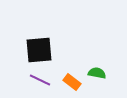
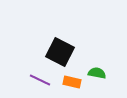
black square: moved 21 px right, 2 px down; rotated 32 degrees clockwise
orange rectangle: rotated 24 degrees counterclockwise
